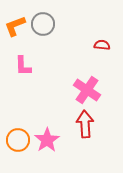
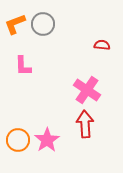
orange L-shape: moved 2 px up
